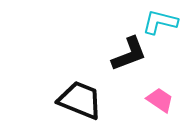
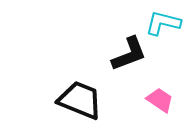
cyan L-shape: moved 3 px right, 1 px down
